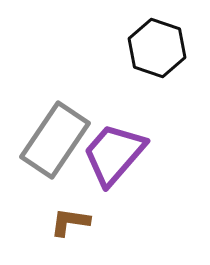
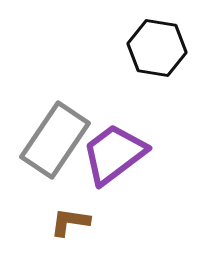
black hexagon: rotated 10 degrees counterclockwise
purple trapezoid: rotated 12 degrees clockwise
